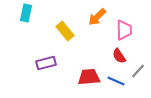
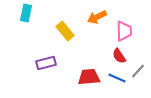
orange arrow: rotated 18 degrees clockwise
pink trapezoid: moved 1 px down
blue line: moved 1 px right, 3 px up
